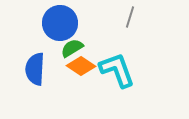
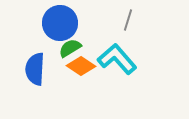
gray line: moved 2 px left, 3 px down
green semicircle: moved 2 px left
cyan L-shape: moved 11 px up; rotated 21 degrees counterclockwise
